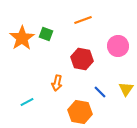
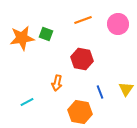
orange star: rotated 25 degrees clockwise
pink circle: moved 22 px up
blue line: rotated 24 degrees clockwise
